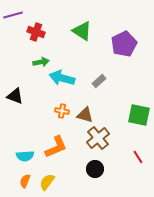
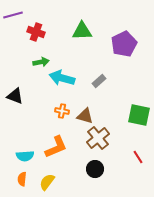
green triangle: rotated 35 degrees counterclockwise
brown triangle: moved 1 px down
orange semicircle: moved 3 px left, 2 px up; rotated 16 degrees counterclockwise
